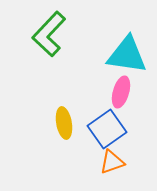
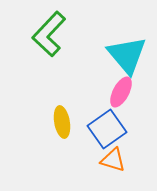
cyan triangle: rotated 42 degrees clockwise
pink ellipse: rotated 12 degrees clockwise
yellow ellipse: moved 2 px left, 1 px up
orange triangle: moved 1 px right, 2 px up; rotated 36 degrees clockwise
